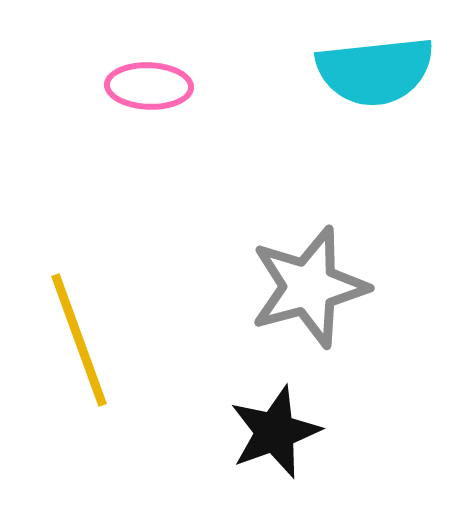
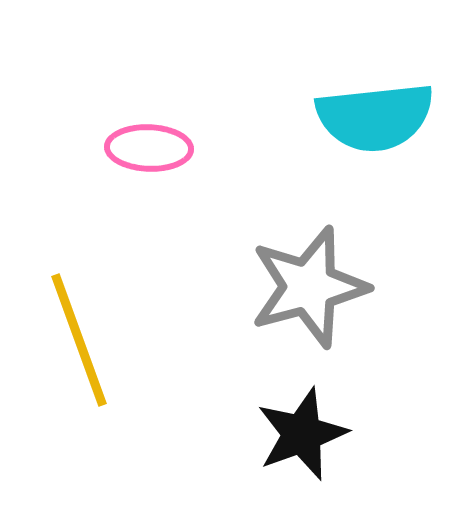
cyan semicircle: moved 46 px down
pink ellipse: moved 62 px down
black star: moved 27 px right, 2 px down
